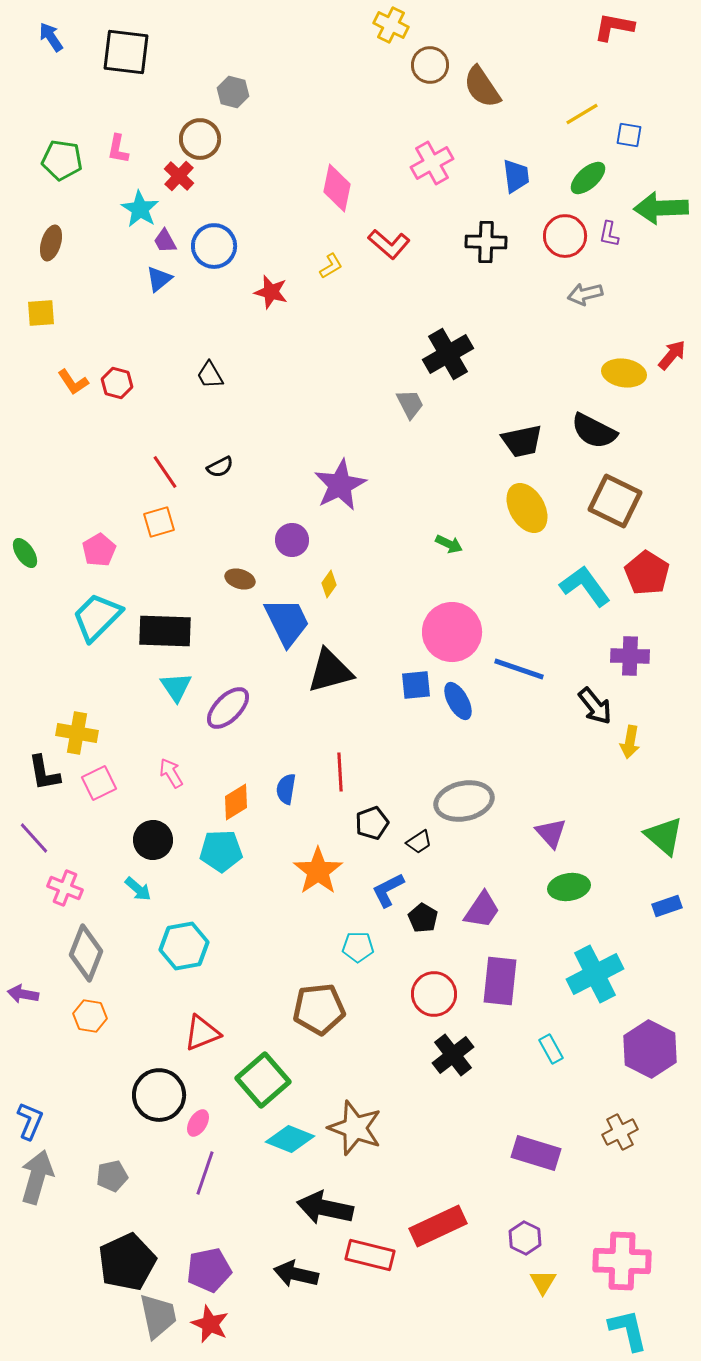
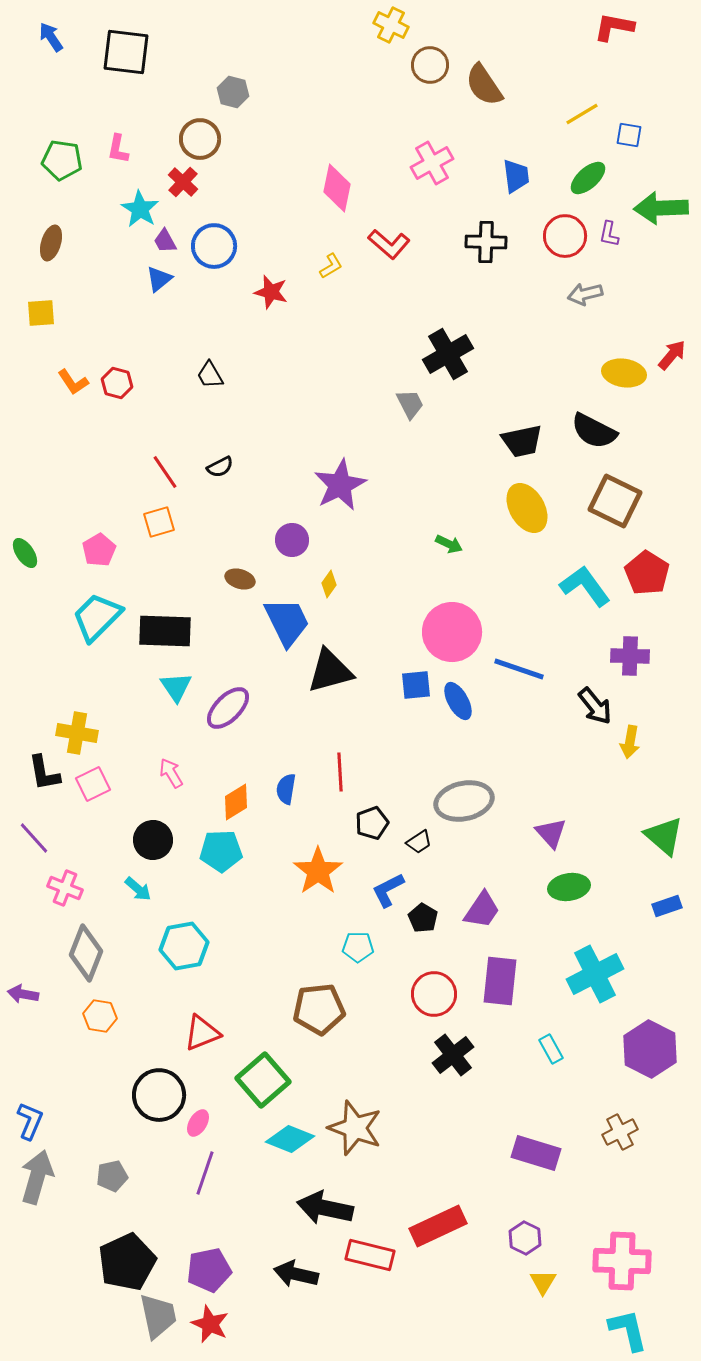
brown semicircle at (482, 87): moved 2 px right, 2 px up
red cross at (179, 176): moved 4 px right, 6 px down
pink square at (99, 783): moved 6 px left, 1 px down
orange hexagon at (90, 1016): moved 10 px right
